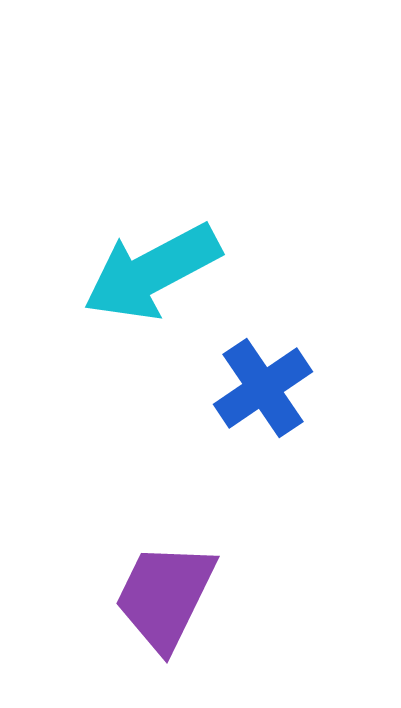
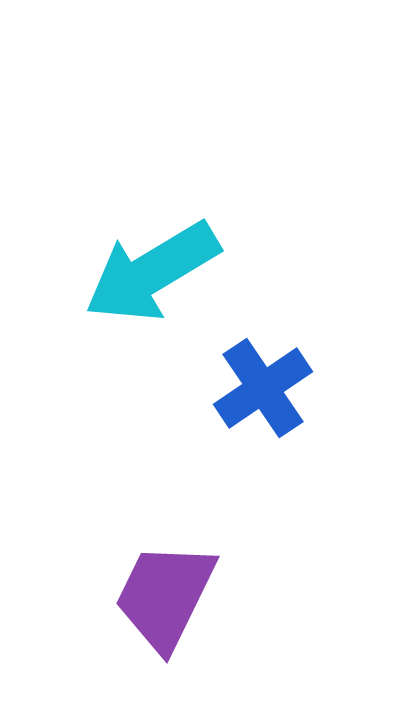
cyan arrow: rotated 3 degrees counterclockwise
